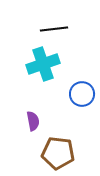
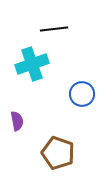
cyan cross: moved 11 px left
purple semicircle: moved 16 px left
brown pentagon: rotated 12 degrees clockwise
